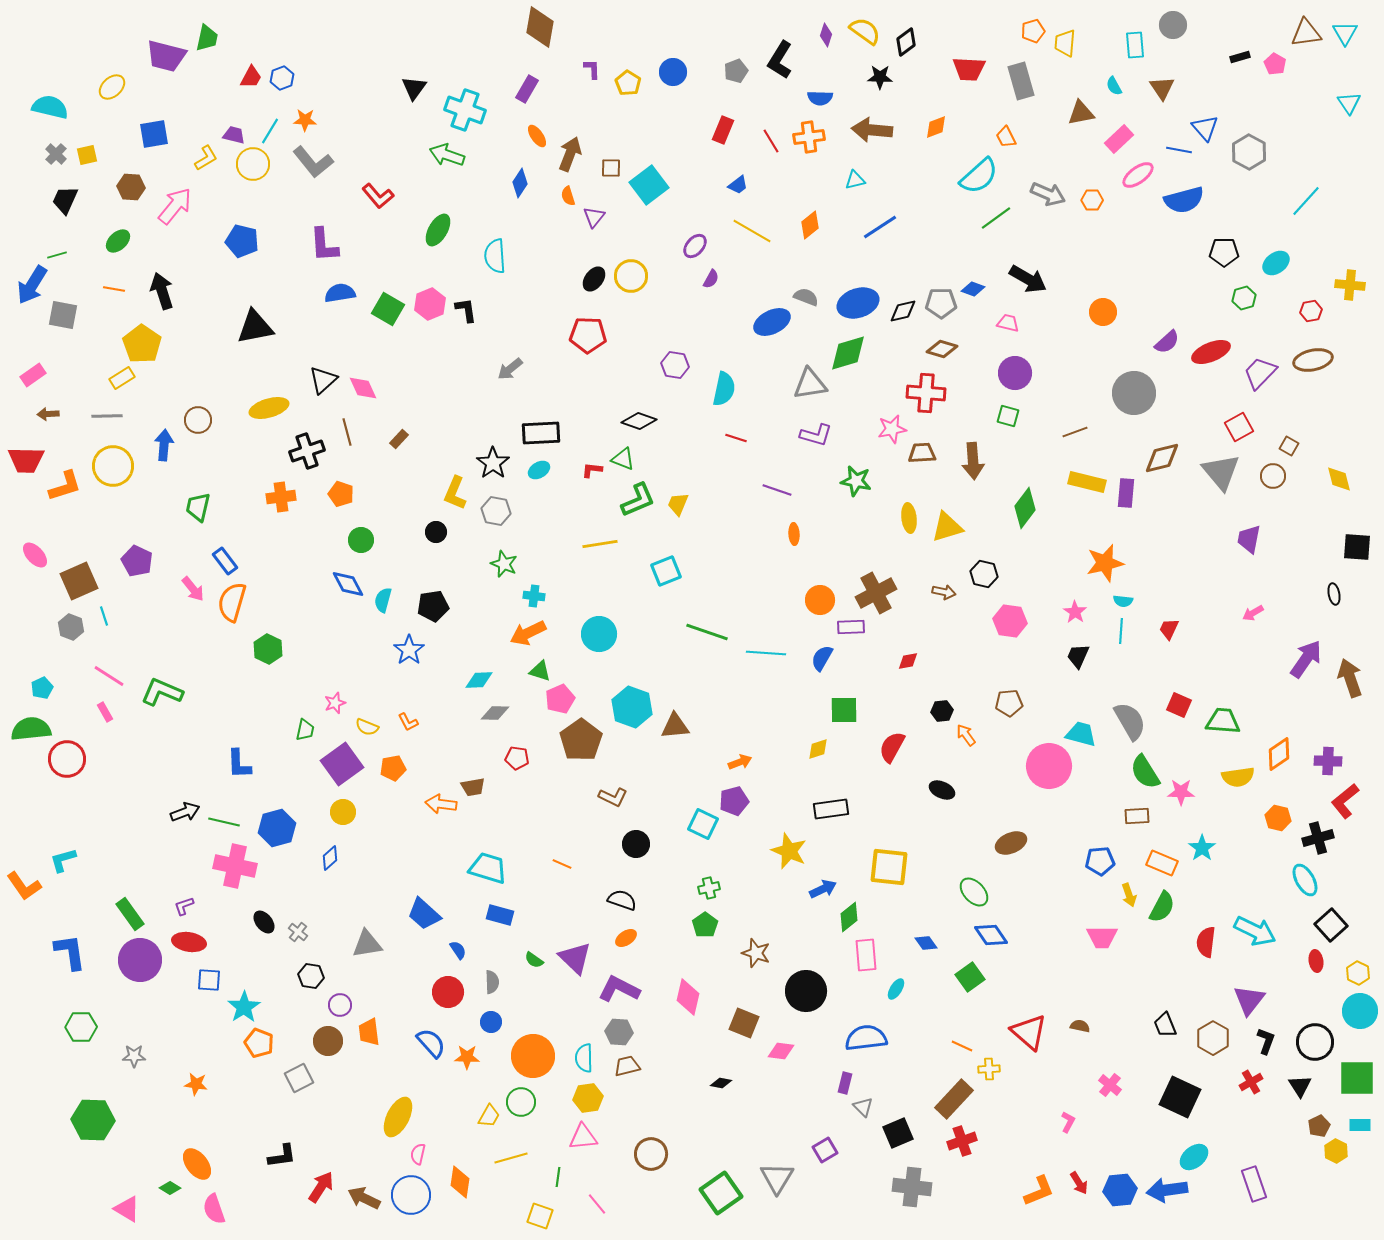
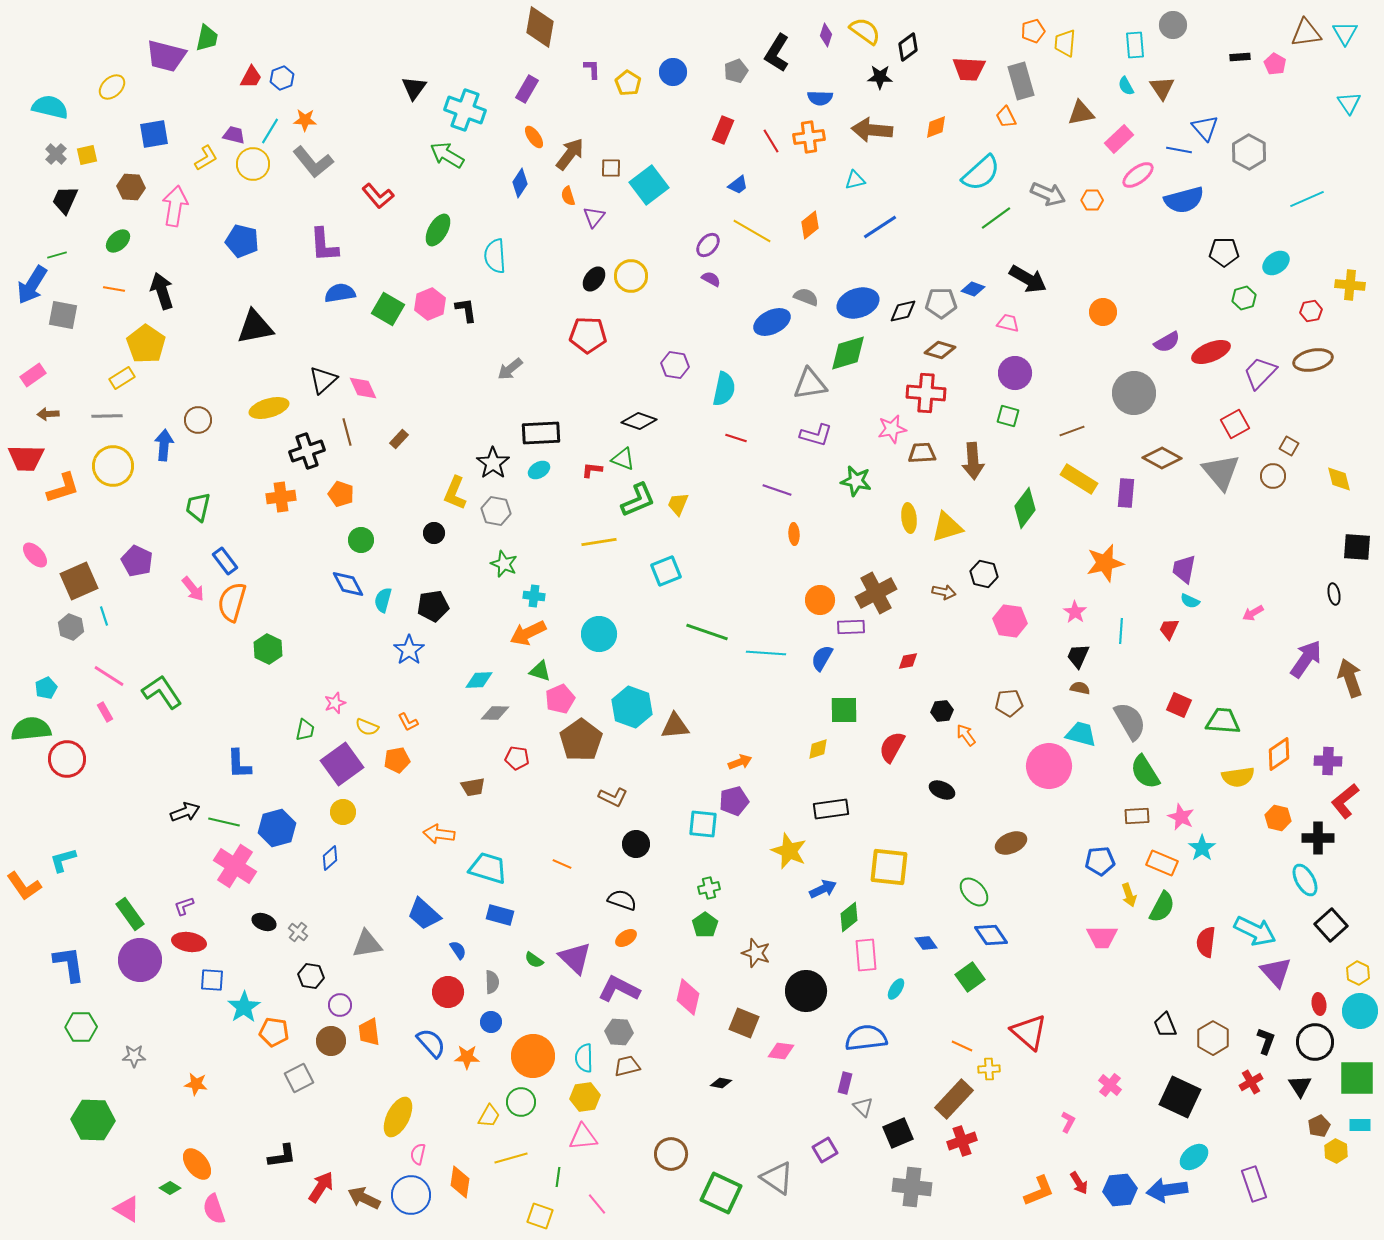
black diamond at (906, 42): moved 2 px right, 5 px down
black rectangle at (1240, 57): rotated 12 degrees clockwise
black L-shape at (780, 60): moved 3 px left, 7 px up
cyan semicircle at (1114, 86): moved 12 px right
orange ellipse at (537, 136): moved 3 px left, 1 px down
orange trapezoid at (1006, 137): moved 20 px up
brown arrow at (570, 154): rotated 16 degrees clockwise
green arrow at (447, 155): rotated 12 degrees clockwise
cyan semicircle at (979, 176): moved 2 px right, 3 px up
cyan line at (1306, 201): moved 1 px right, 2 px up; rotated 24 degrees clockwise
pink arrow at (175, 206): rotated 30 degrees counterclockwise
purple ellipse at (695, 246): moved 13 px right, 1 px up
purple semicircle at (711, 279): rotated 90 degrees counterclockwise
purple semicircle at (1167, 342): rotated 12 degrees clockwise
yellow pentagon at (142, 344): moved 4 px right
brown diamond at (942, 349): moved 2 px left, 1 px down
red square at (1239, 427): moved 4 px left, 3 px up
brown line at (1075, 432): moved 3 px left, 1 px up
brown diamond at (1162, 458): rotated 42 degrees clockwise
red trapezoid at (26, 460): moved 2 px up
yellow rectangle at (1087, 482): moved 8 px left, 3 px up; rotated 18 degrees clockwise
orange L-shape at (65, 486): moved 2 px left, 2 px down
black circle at (436, 532): moved 2 px left, 1 px down
purple trapezoid at (1249, 539): moved 65 px left, 30 px down
yellow line at (600, 544): moved 1 px left, 2 px up
cyan semicircle at (1123, 601): moved 67 px right; rotated 18 degrees clockwise
cyan pentagon at (42, 688): moved 4 px right
green L-shape at (162, 692): rotated 33 degrees clockwise
orange pentagon at (393, 768): moved 4 px right, 8 px up
pink star at (1181, 792): moved 25 px down; rotated 24 degrees clockwise
orange arrow at (441, 804): moved 2 px left, 30 px down
cyan square at (703, 824): rotated 20 degrees counterclockwise
black cross at (1318, 838): rotated 16 degrees clockwise
pink cross at (235, 866): rotated 21 degrees clockwise
black ellipse at (264, 922): rotated 30 degrees counterclockwise
blue L-shape at (70, 952): moved 1 px left, 12 px down
red ellipse at (1316, 961): moved 3 px right, 43 px down
blue square at (209, 980): moved 3 px right
purple triangle at (1249, 1000): moved 27 px right, 28 px up; rotated 20 degrees counterclockwise
brown semicircle at (1080, 1026): moved 338 px up
brown circle at (328, 1041): moved 3 px right
orange pentagon at (259, 1043): moved 15 px right, 11 px up; rotated 12 degrees counterclockwise
yellow hexagon at (588, 1098): moved 3 px left, 1 px up
brown circle at (651, 1154): moved 20 px right
gray triangle at (777, 1178): rotated 27 degrees counterclockwise
green square at (721, 1193): rotated 30 degrees counterclockwise
